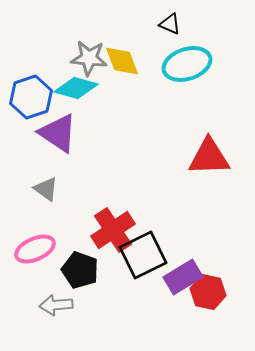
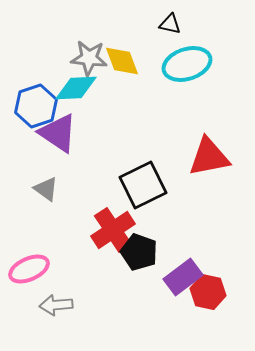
black triangle: rotated 10 degrees counterclockwise
cyan diamond: rotated 18 degrees counterclockwise
blue hexagon: moved 5 px right, 9 px down
red triangle: rotated 9 degrees counterclockwise
pink ellipse: moved 6 px left, 20 px down
black square: moved 70 px up
black pentagon: moved 59 px right, 18 px up
purple rectangle: rotated 6 degrees counterclockwise
